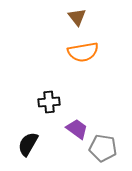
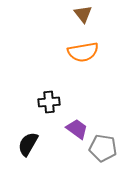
brown triangle: moved 6 px right, 3 px up
